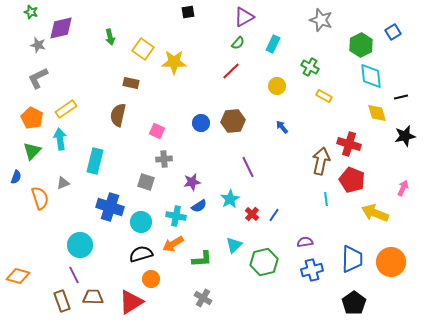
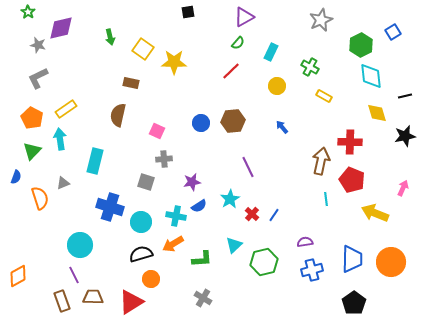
green star at (31, 12): moved 3 px left; rotated 16 degrees clockwise
gray star at (321, 20): rotated 30 degrees clockwise
cyan rectangle at (273, 44): moved 2 px left, 8 px down
black line at (401, 97): moved 4 px right, 1 px up
red cross at (349, 144): moved 1 px right, 2 px up; rotated 15 degrees counterclockwise
orange diamond at (18, 276): rotated 45 degrees counterclockwise
